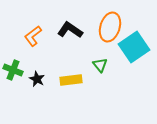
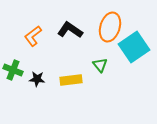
black star: rotated 21 degrees counterclockwise
